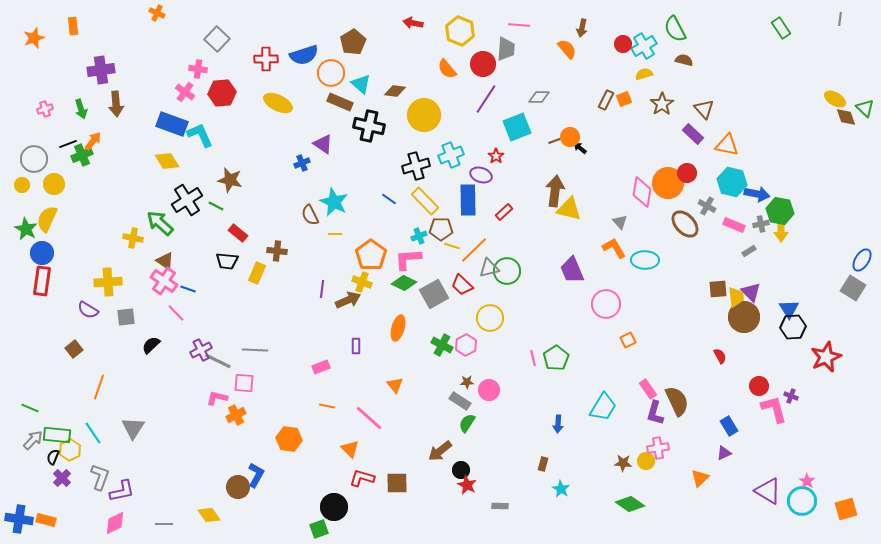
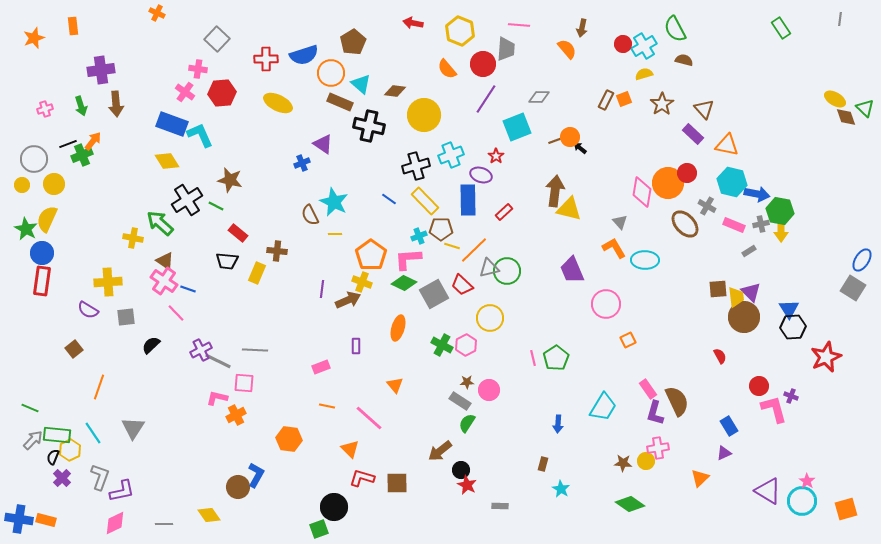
green arrow at (81, 109): moved 3 px up
